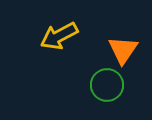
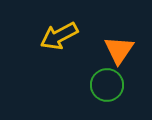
orange triangle: moved 4 px left
